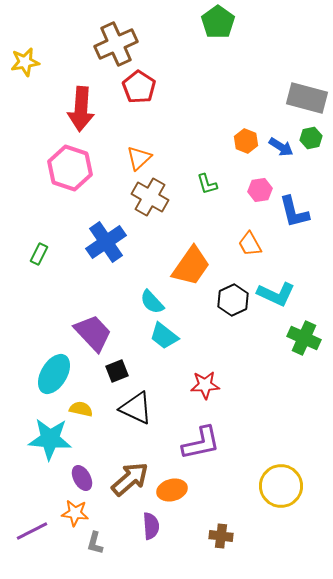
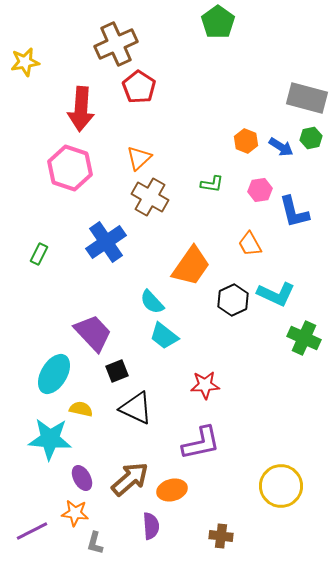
green L-shape at (207, 184): moved 5 px right; rotated 65 degrees counterclockwise
